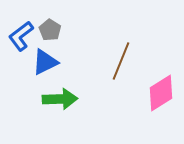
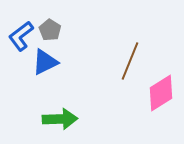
brown line: moved 9 px right
green arrow: moved 20 px down
